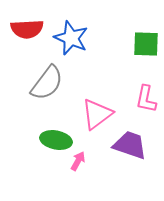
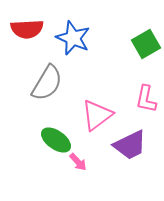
blue star: moved 2 px right
green square: rotated 32 degrees counterclockwise
gray semicircle: rotated 6 degrees counterclockwise
pink triangle: moved 1 px down
green ellipse: rotated 24 degrees clockwise
purple trapezoid: rotated 135 degrees clockwise
pink arrow: moved 1 px down; rotated 108 degrees clockwise
